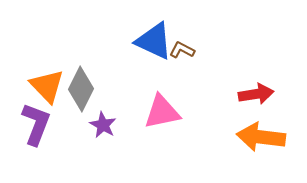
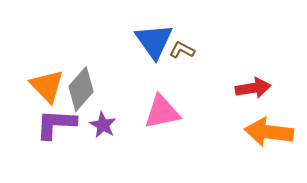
blue triangle: rotated 30 degrees clockwise
gray diamond: rotated 15 degrees clockwise
red arrow: moved 3 px left, 6 px up
purple L-shape: moved 20 px right; rotated 108 degrees counterclockwise
orange arrow: moved 8 px right, 5 px up
